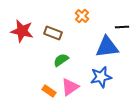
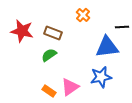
orange cross: moved 1 px right, 1 px up
green semicircle: moved 12 px left, 5 px up
